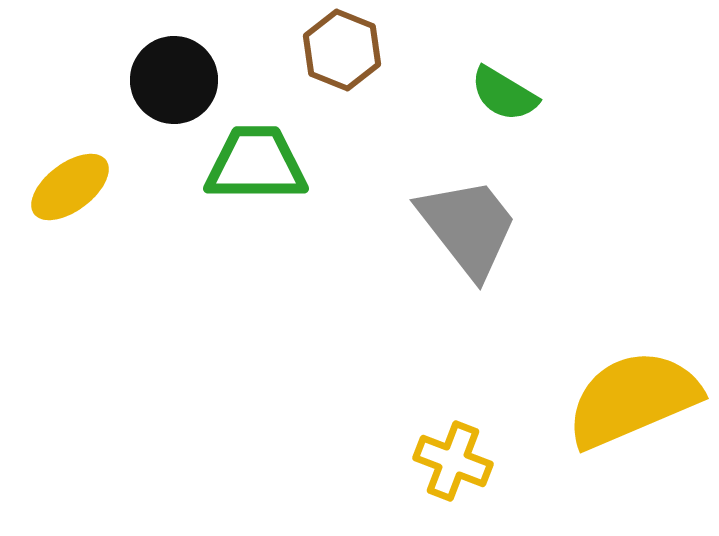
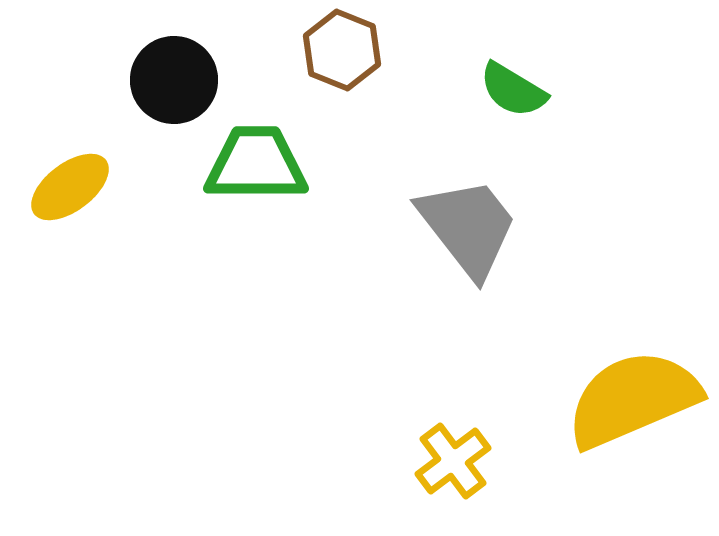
green semicircle: moved 9 px right, 4 px up
yellow cross: rotated 32 degrees clockwise
